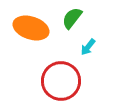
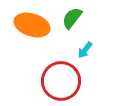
orange ellipse: moved 1 px right, 3 px up
cyan arrow: moved 3 px left, 3 px down
